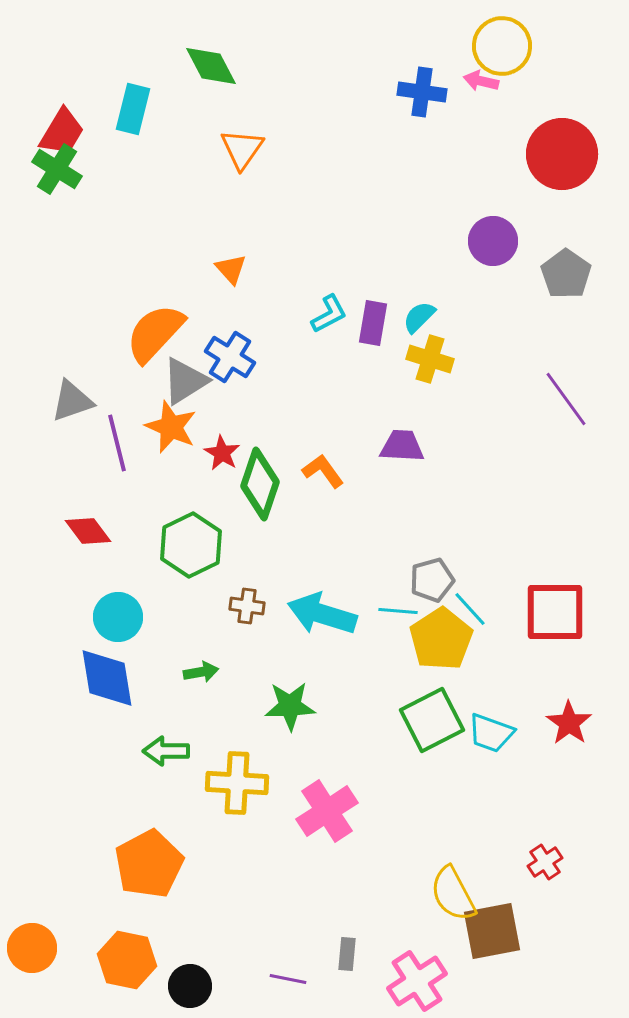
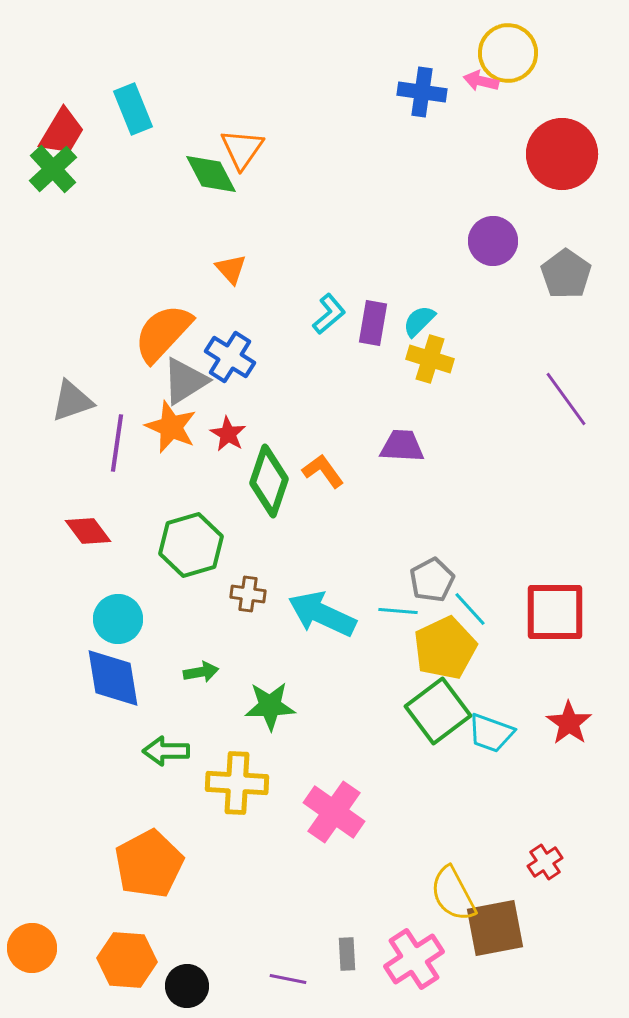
yellow circle at (502, 46): moved 6 px right, 7 px down
green diamond at (211, 66): moved 108 px down
cyan rectangle at (133, 109): rotated 36 degrees counterclockwise
green cross at (57, 169): moved 4 px left; rotated 15 degrees clockwise
cyan L-shape at (329, 314): rotated 12 degrees counterclockwise
cyan semicircle at (419, 317): moved 4 px down
orange semicircle at (155, 333): moved 8 px right
purple line at (117, 443): rotated 22 degrees clockwise
red star at (222, 453): moved 6 px right, 19 px up
green diamond at (260, 484): moved 9 px right, 3 px up
green hexagon at (191, 545): rotated 10 degrees clockwise
gray pentagon at (432, 580): rotated 12 degrees counterclockwise
brown cross at (247, 606): moved 1 px right, 12 px up
cyan arrow at (322, 614): rotated 8 degrees clockwise
cyan circle at (118, 617): moved 2 px down
yellow pentagon at (441, 639): moved 4 px right, 9 px down; rotated 8 degrees clockwise
blue diamond at (107, 678): moved 6 px right
green star at (290, 706): moved 20 px left
green square at (432, 720): moved 6 px right, 9 px up; rotated 10 degrees counterclockwise
pink cross at (327, 811): moved 7 px right, 1 px down; rotated 22 degrees counterclockwise
brown square at (492, 931): moved 3 px right, 3 px up
gray rectangle at (347, 954): rotated 8 degrees counterclockwise
orange hexagon at (127, 960): rotated 8 degrees counterclockwise
pink cross at (417, 981): moved 3 px left, 22 px up
black circle at (190, 986): moved 3 px left
